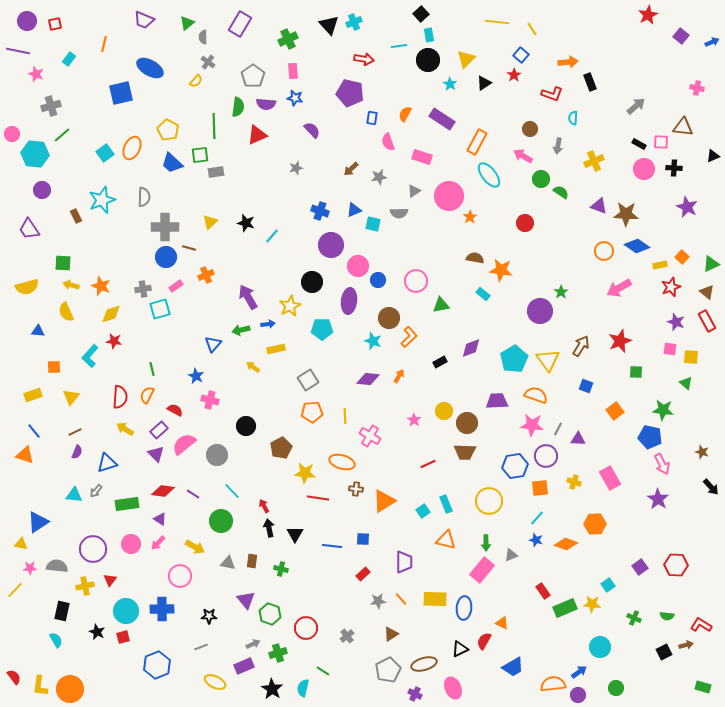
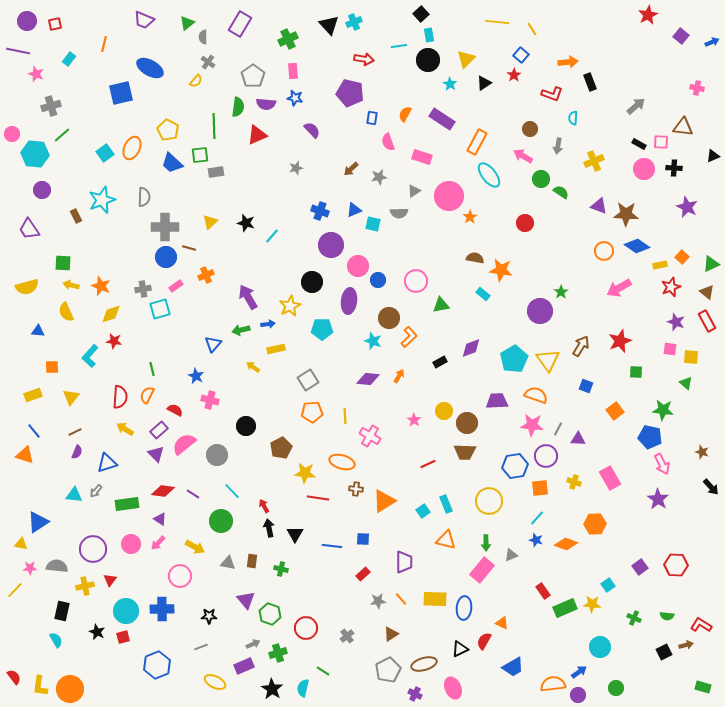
orange square at (54, 367): moved 2 px left
